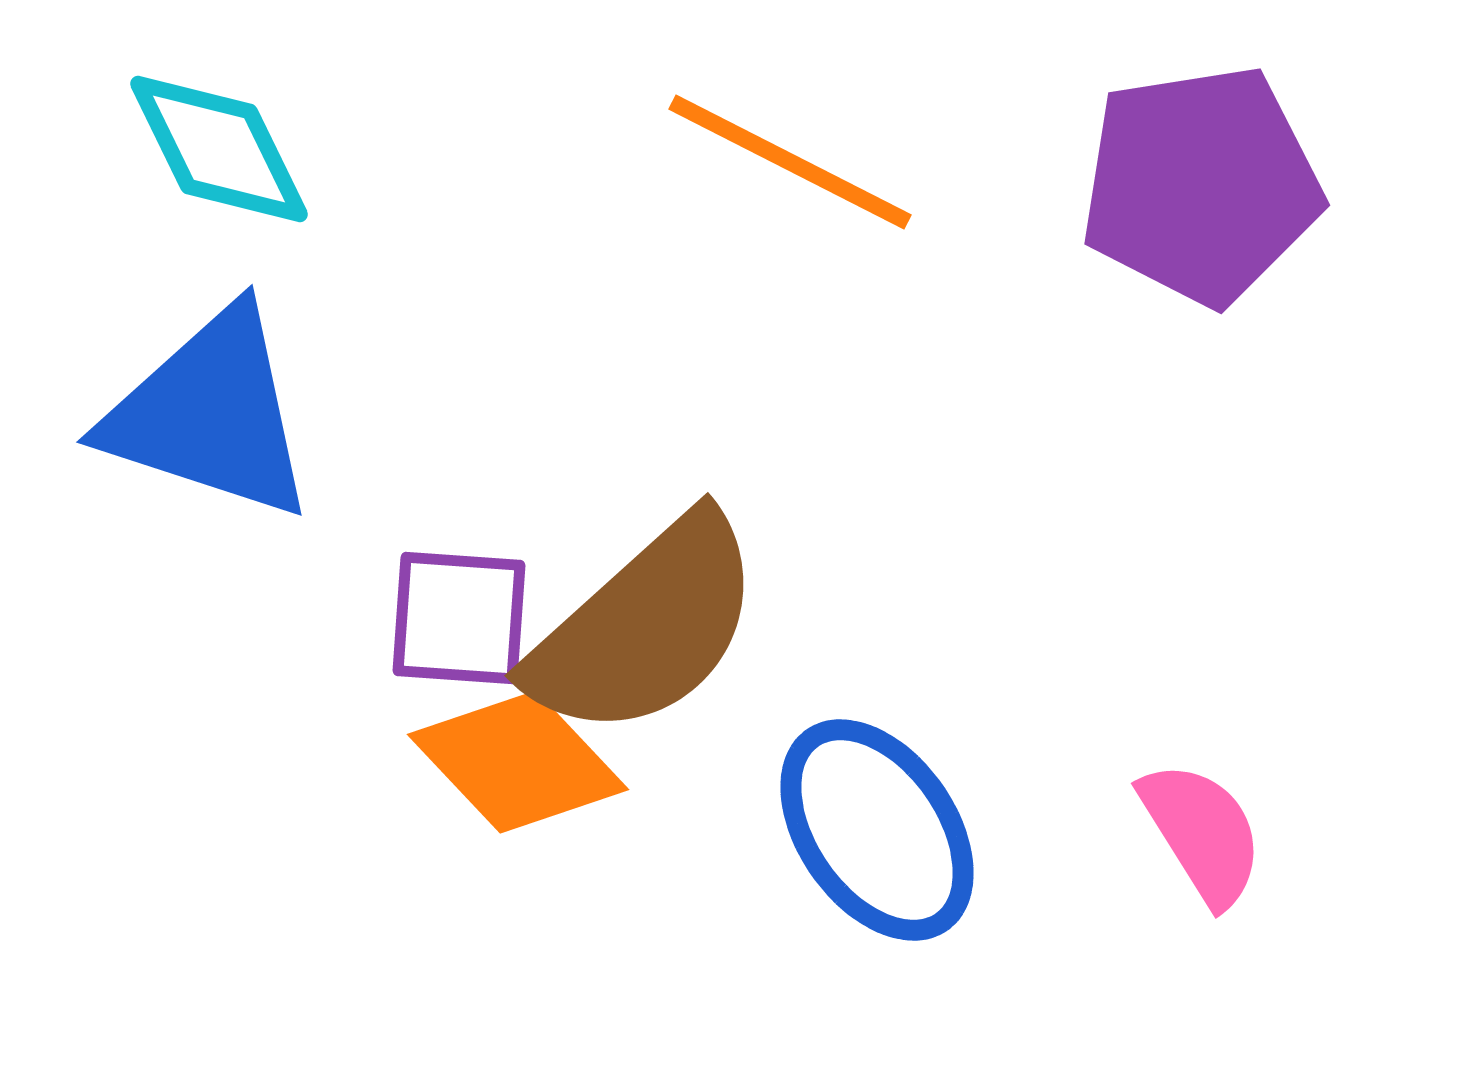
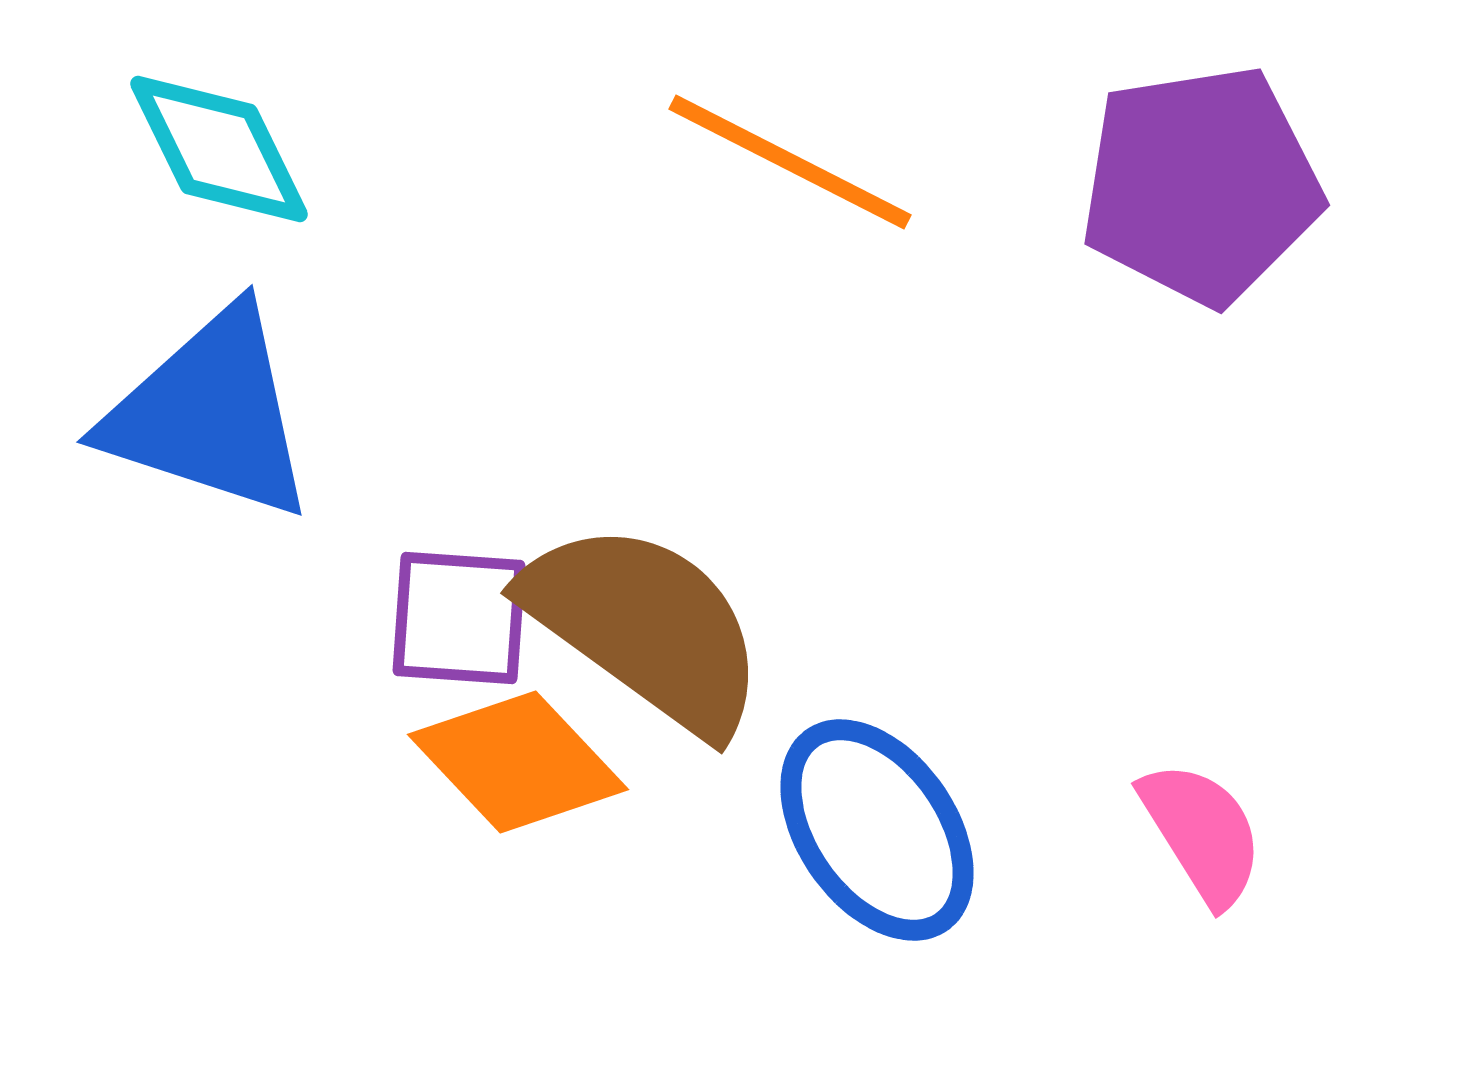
brown semicircle: rotated 102 degrees counterclockwise
